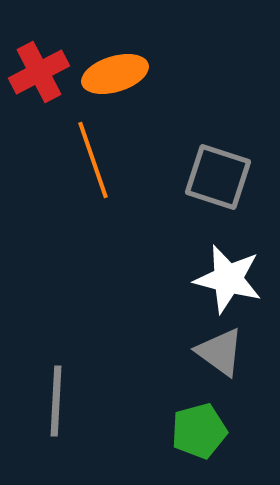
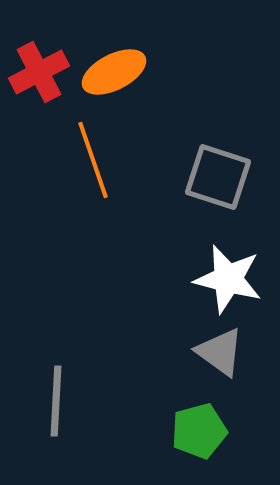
orange ellipse: moved 1 px left, 2 px up; rotated 10 degrees counterclockwise
